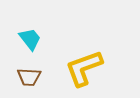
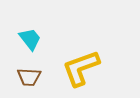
yellow L-shape: moved 3 px left
